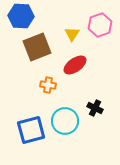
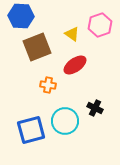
yellow triangle: rotated 28 degrees counterclockwise
